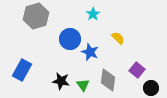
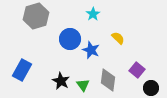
blue star: moved 1 px right, 2 px up
black star: rotated 18 degrees clockwise
